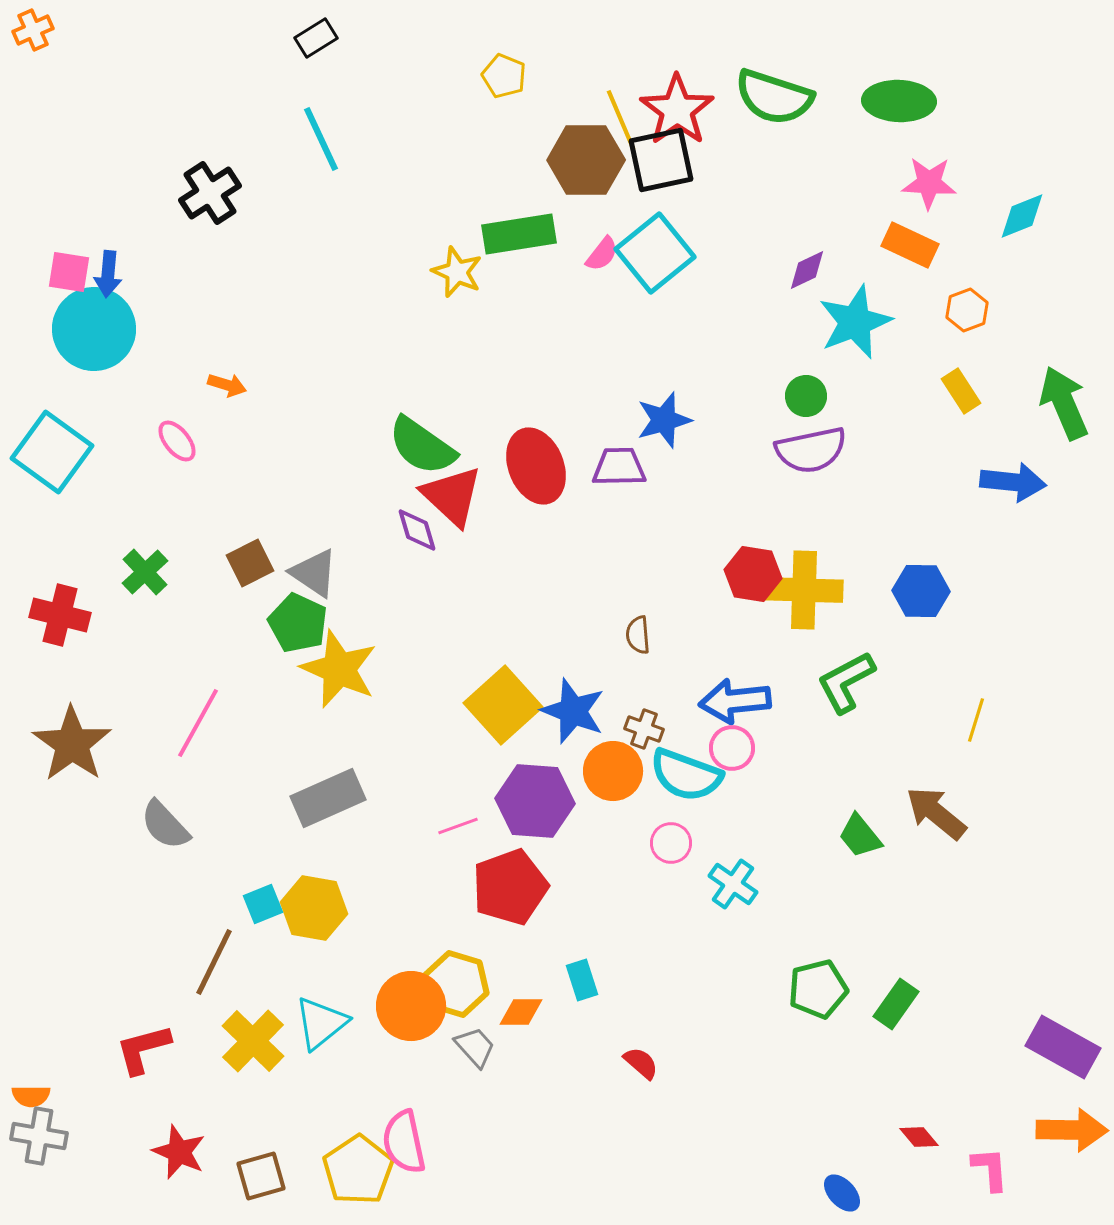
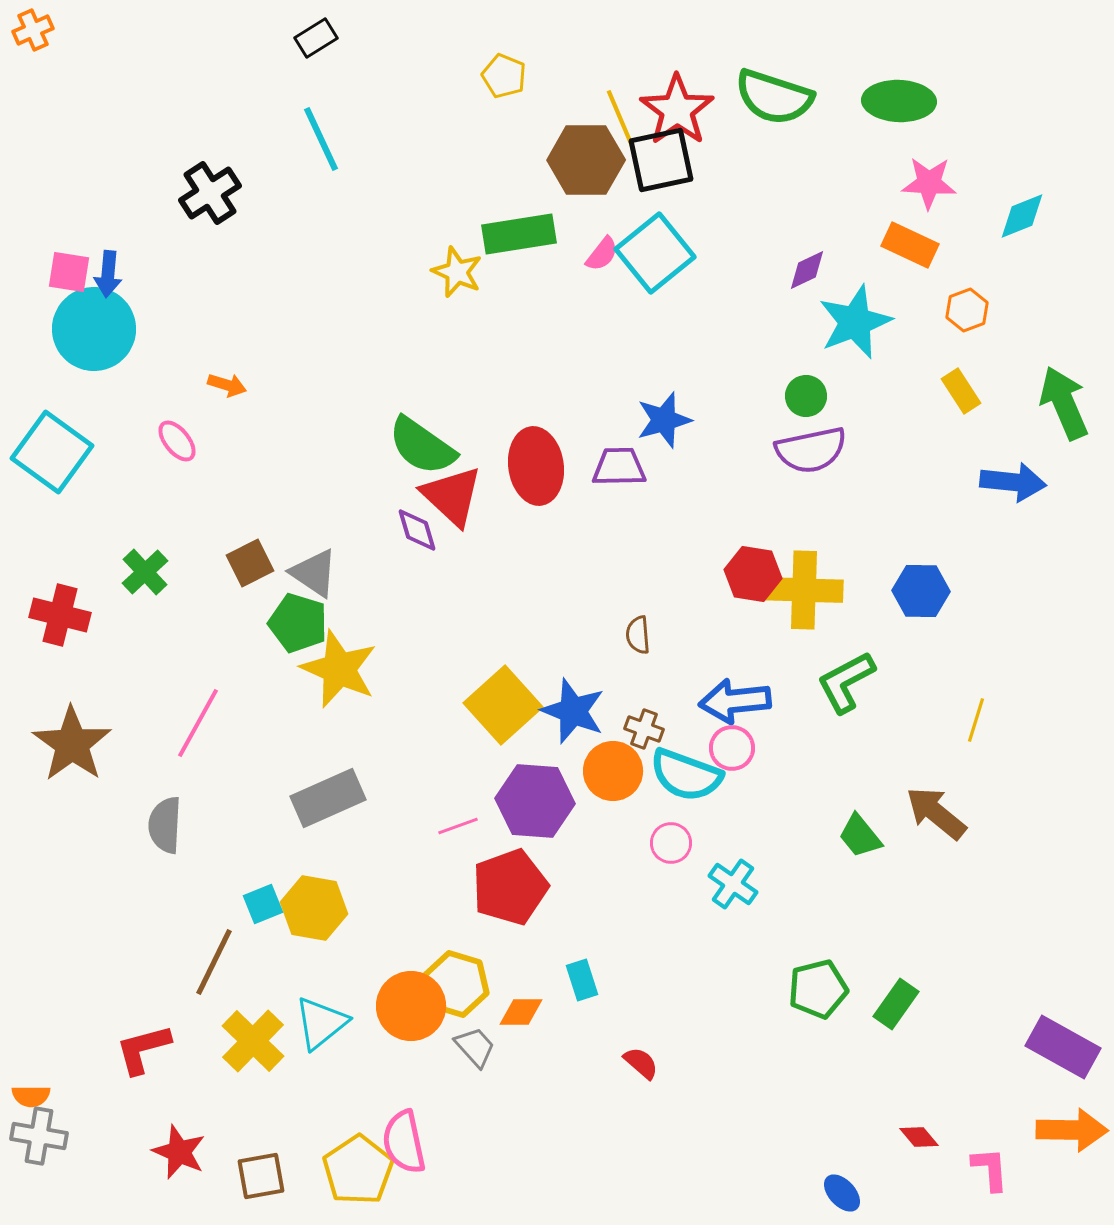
red ellipse at (536, 466): rotated 14 degrees clockwise
green pentagon at (298, 623): rotated 8 degrees counterclockwise
gray semicircle at (165, 825): rotated 46 degrees clockwise
brown square at (261, 1176): rotated 6 degrees clockwise
